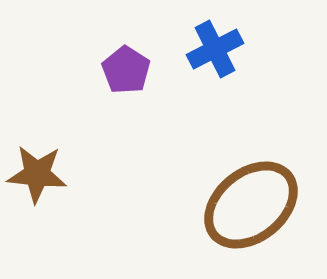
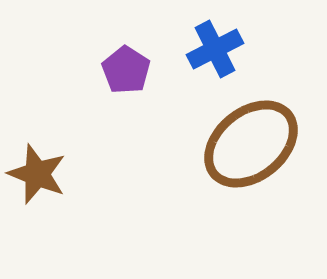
brown star: rotated 16 degrees clockwise
brown ellipse: moved 61 px up
